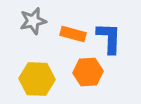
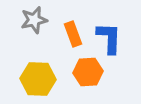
gray star: moved 1 px right, 1 px up
orange rectangle: rotated 55 degrees clockwise
yellow hexagon: moved 1 px right
